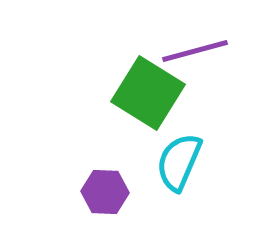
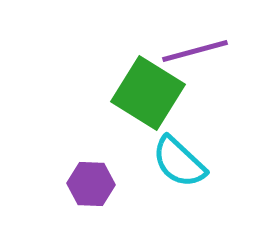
cyan semicircle: rotated 70 degrees counterclockwise
purple hexagon: moved 14 px left, 8 px up
